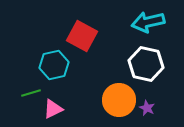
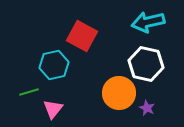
green line: moved 2 px left, 1 px up
orange circle: moved 7 px up
pink triangle: rotated 25 degrees counterclockwise
